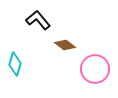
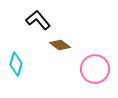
brown diamond: moved 5 px left
cyan diamond: moved 1 px right
